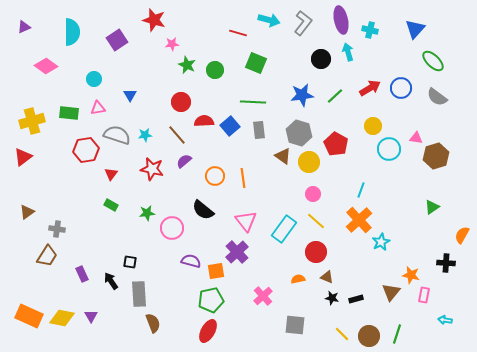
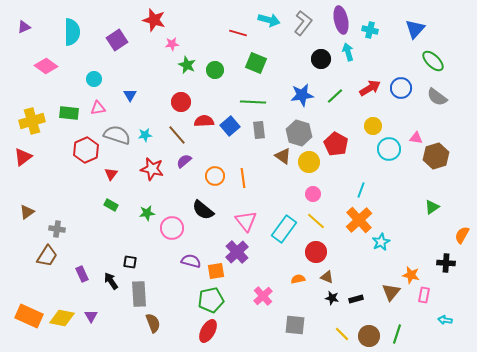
red hexagon at (86, 150): rotated 15 degrees counterclockwise
